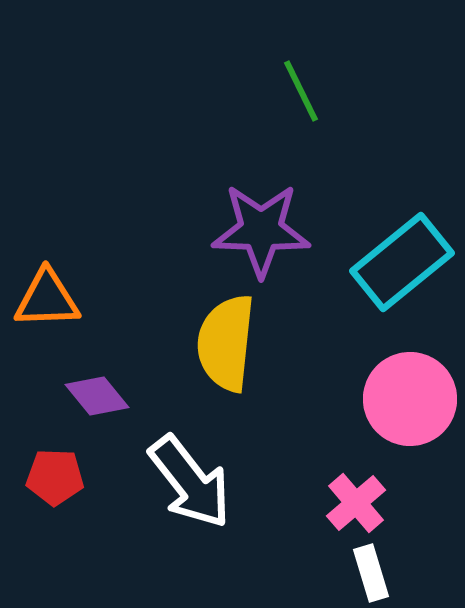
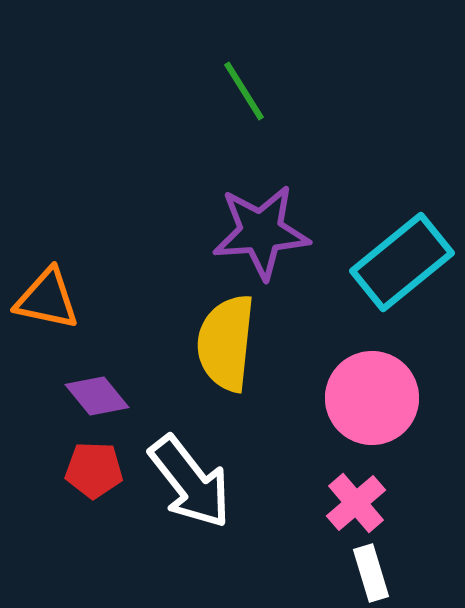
green line: moved 57 px left; rotated 6 degrees counterclockwise
purple star: moved 2 px down; rotated 6 degrees counterclockwise
orange triangle: rotated 14 degrees clockwise
pink circle: moved 38 px left, 1 px up
red pentagon: moved 39 px right, 7 px up
